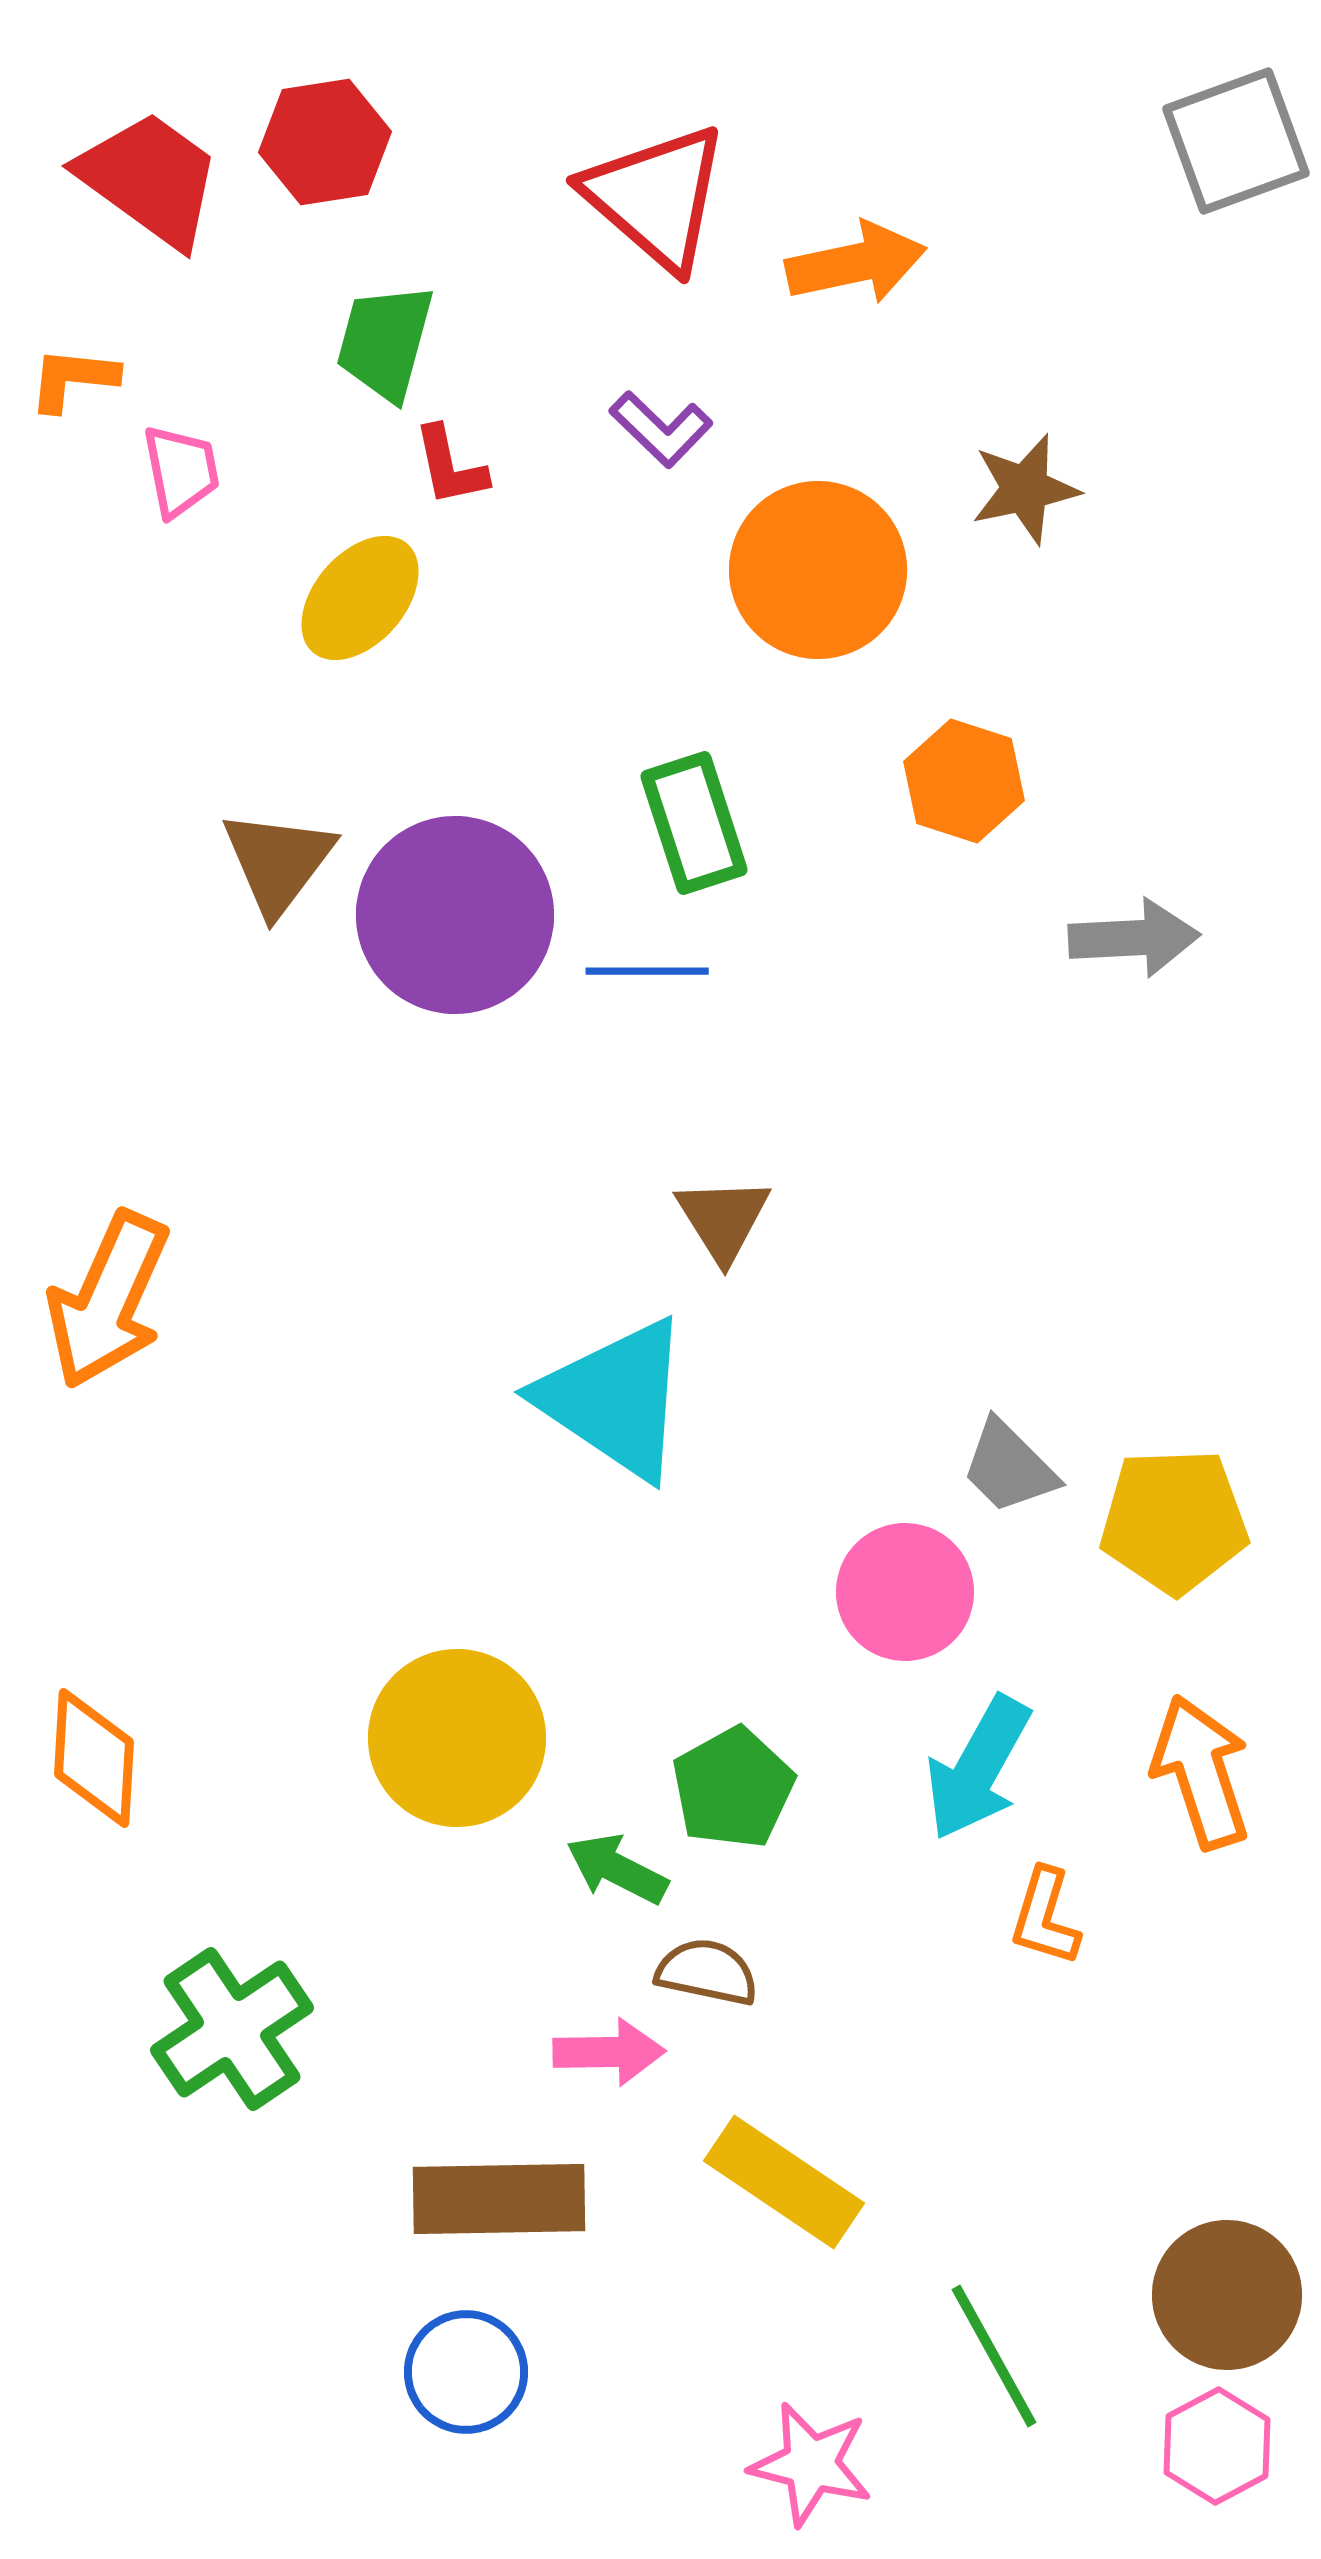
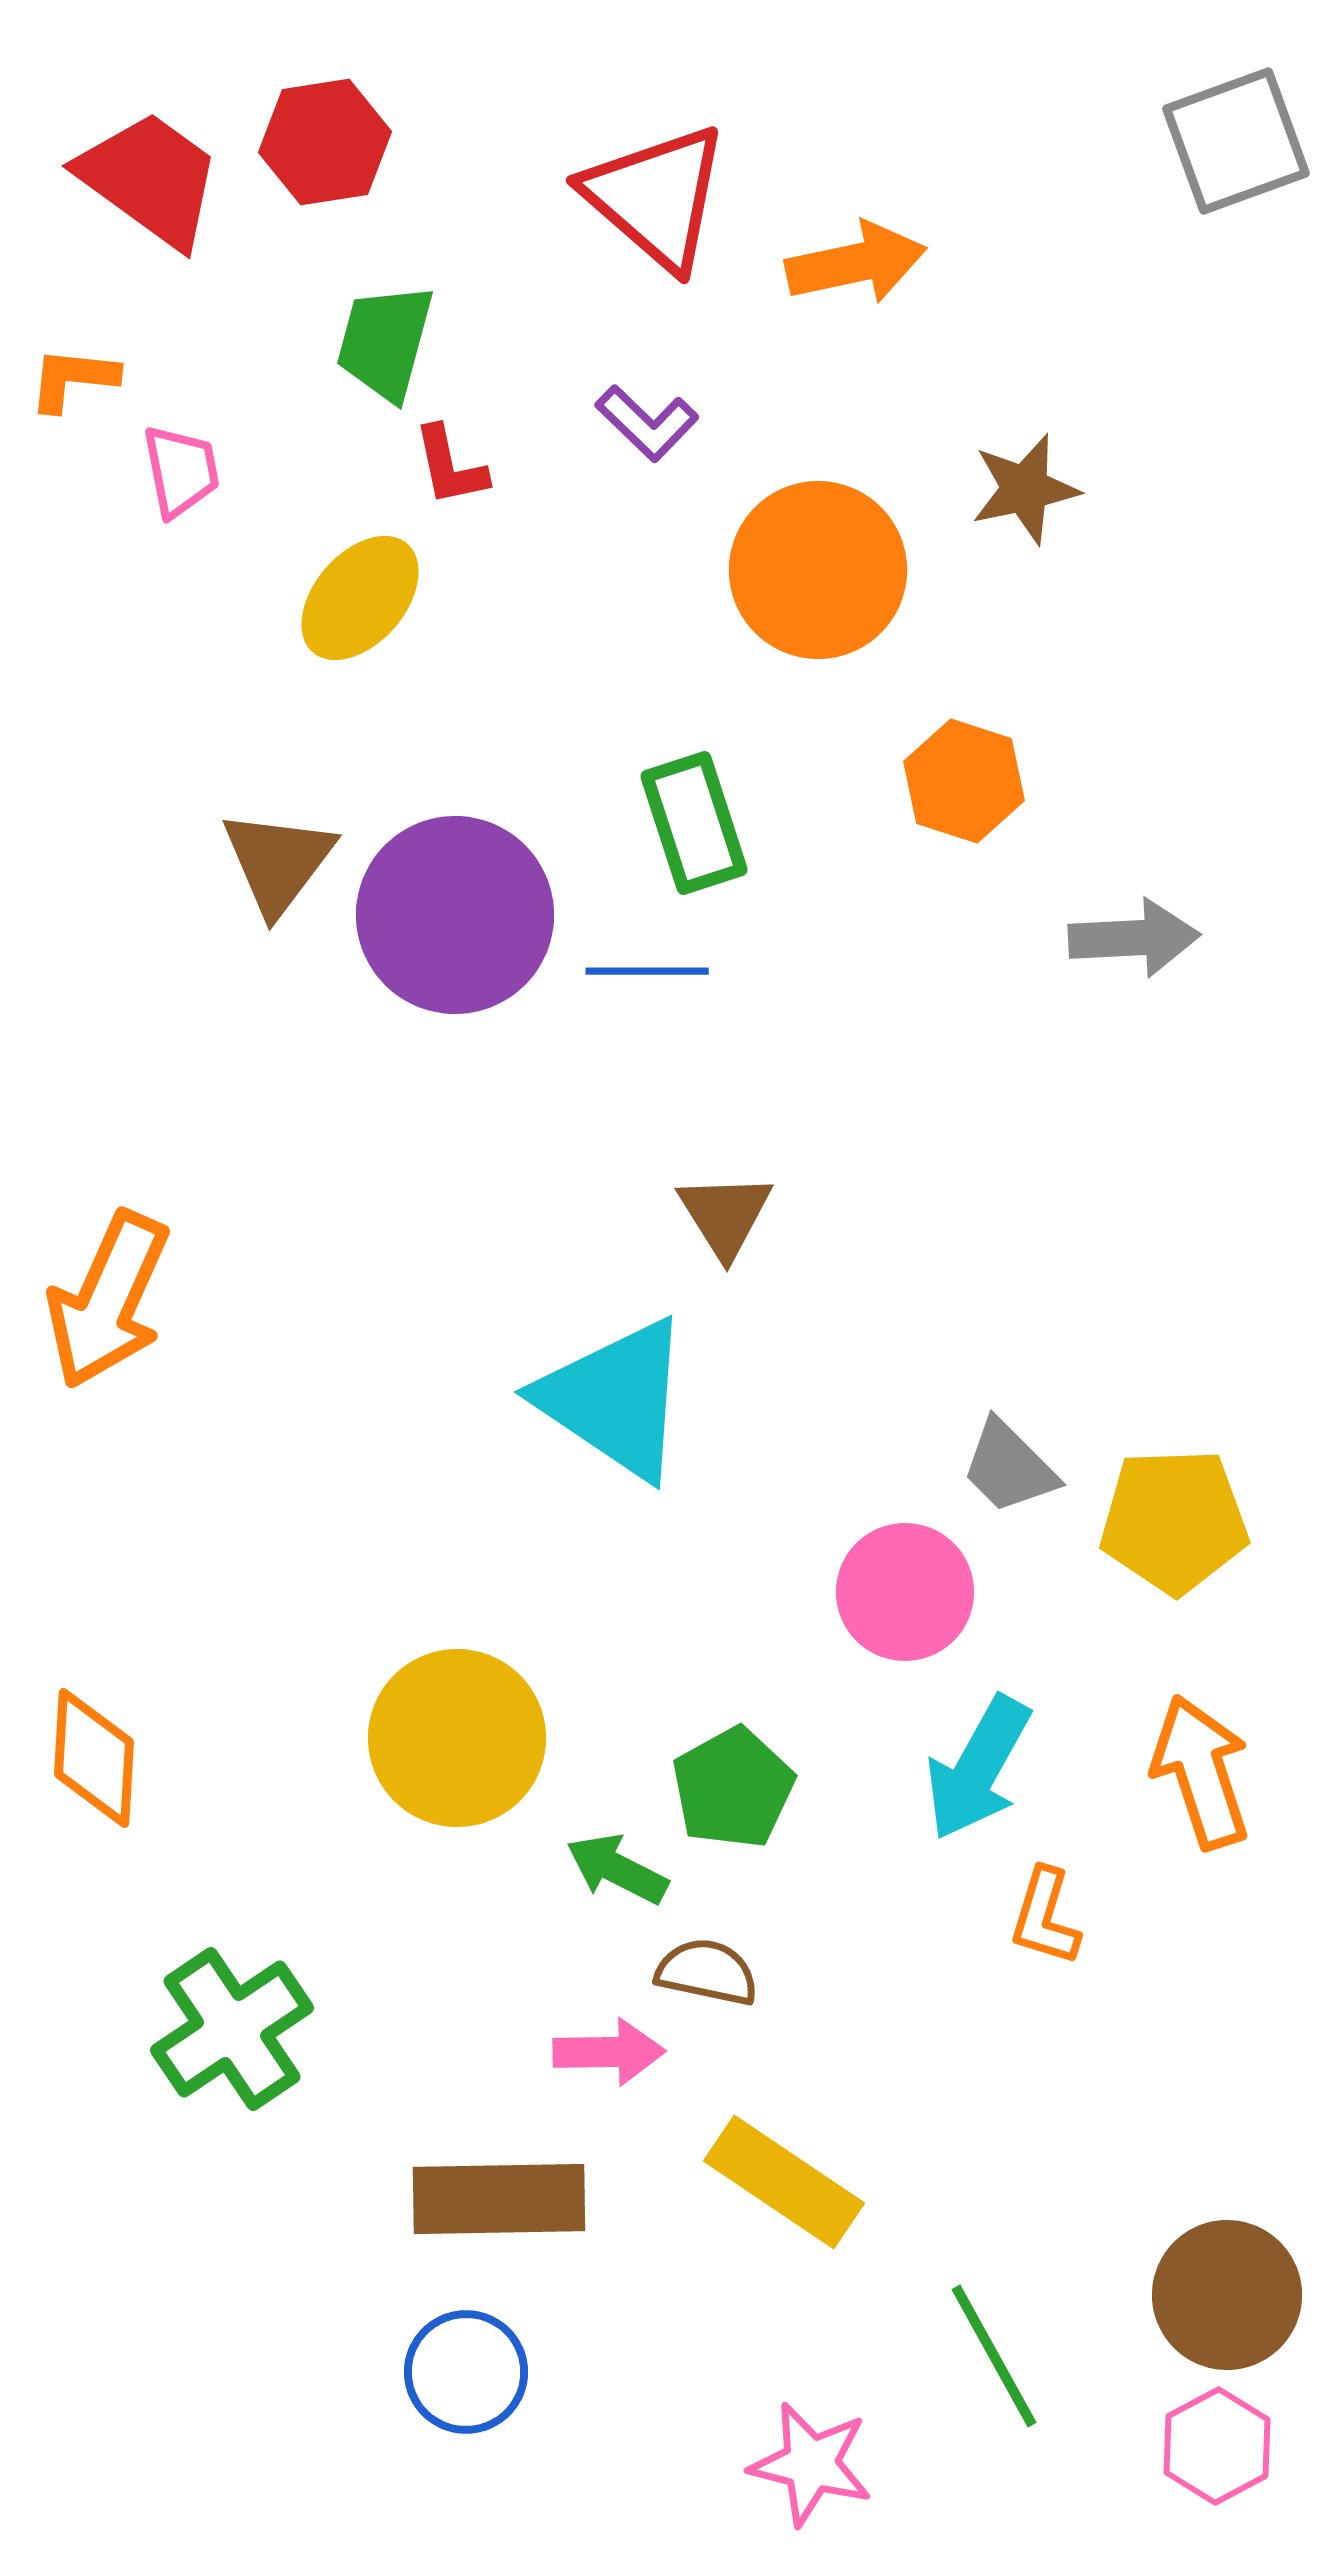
purple L-shape at (661, 429): moved 14 px left, 6 px up
brown triangle at (723, 1219): moved 2 px right, 4 px up
